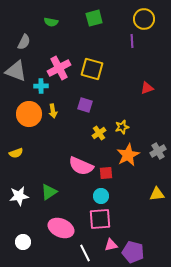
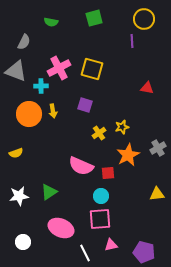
red triangle: rotated 32 degrees clockwise
gray cross: moved 3 px up
red square: moved 2 px right
purple pentagon: moved 11 px right
